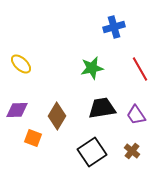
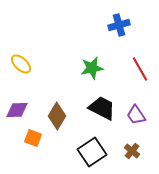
blue cross: moved 5 px right, 2 px up
black trapezoid: rotated 36 degrees clockwise
